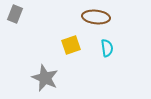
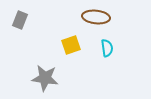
gray rectangle: moved 5 px right, 6 px down
gray star: rotated 16 degrees counterclockwise
